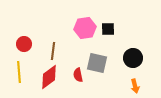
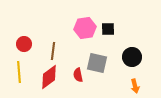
black circle: moved 1 px left, 1 px up
